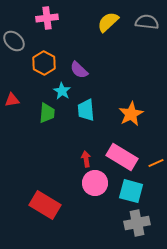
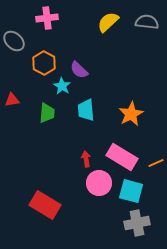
cyan star: moved 5 px up
pink circle: moved 4 px right
